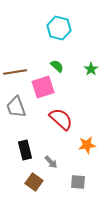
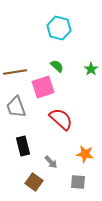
orange star: moved 2 px left, 9 px down; rotated 18 degrees clockwise
black rectangle: moved 2 px left, 4 px up
